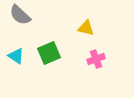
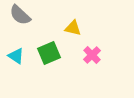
yellow triangle: moved 13 px left
pink cross: moved 4 px left, 4 px up; rotated 24 degrees counterclockwise
